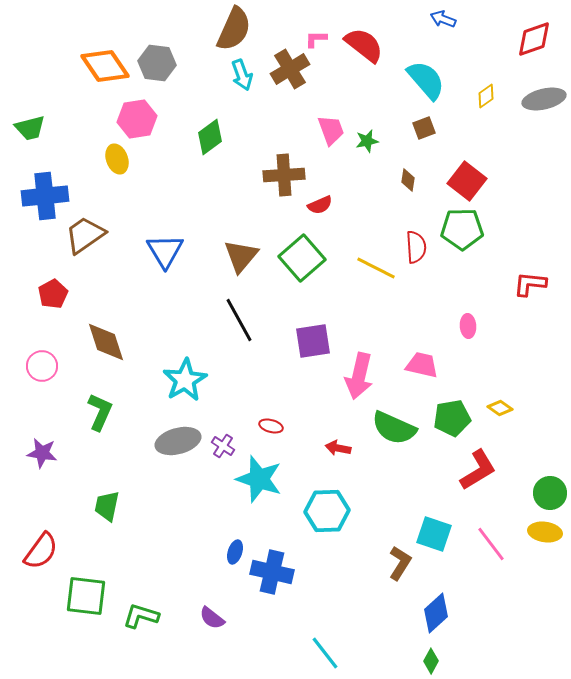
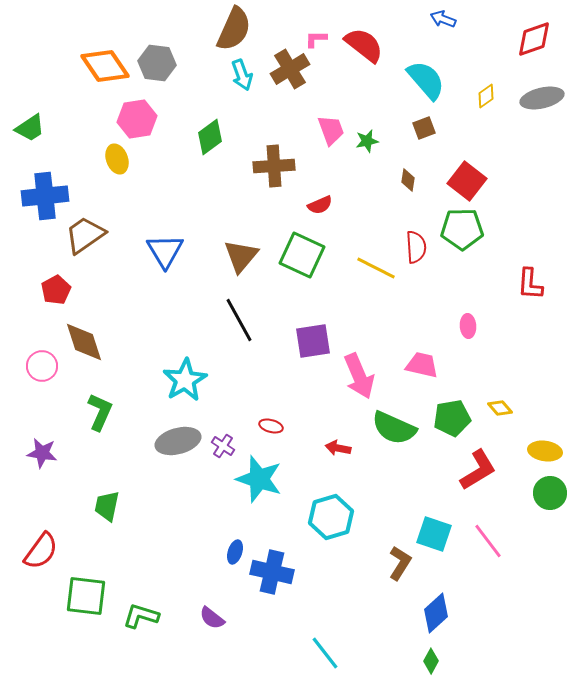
gray ellipse at (544, 99): moved 2 px left, 1 px up
green trapezoid at (30, 128): rotated 20 degrees counterclockwise
brown cross at (284, 175): moved 10 px left, 9 px up
green square at (302, 258): moved 3 px up; rotated 24 degrees counterclockwise
red L-shape at (530, 284): rotated 92 degrees counterclockwise
red pentagon at (53, 294): moved 3 px right, 4 px up
brown diamond at (106, 342): moved 22 px left
pink arrow at (359, 376): rotated 36 degrees counterclockwise
yellow diamond at (500, 408): rotated 15 degrees clockwise
cyan hexagon at (327, 511): moved 4 px right, 6 px down; rotated 15 degrees counterclockwise
yellow ellipse at (545, 532): moved 81 px up
pink line at (491, 544): moved 3 px left, 3 px up
